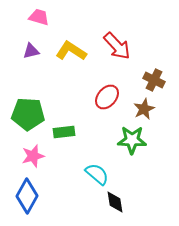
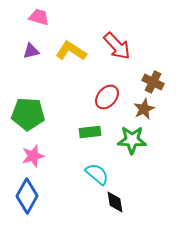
brown cross: moved 1 px left, 2 px down
green rectangle: moved 26 px right
